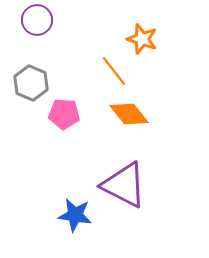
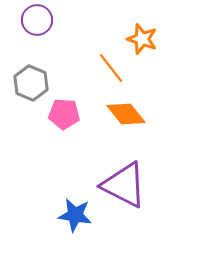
orange line: moved 3 px left, 3 px up
orange diamond: moved 3 px left
